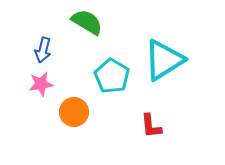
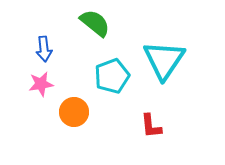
green semicircle: moved 8 px right, 1 px down; rotated 8 degrees clockwise
blue arrow: moved 1 px right, 1 px up; rotated 20 degrees counterclockwise
cyan triangle: rotated 24 degrees counterclockwise
cyan pentagon: rotated 20 degrees clockwise
